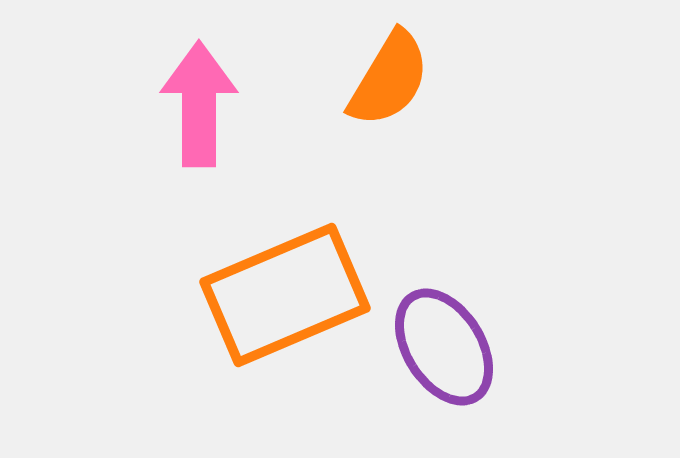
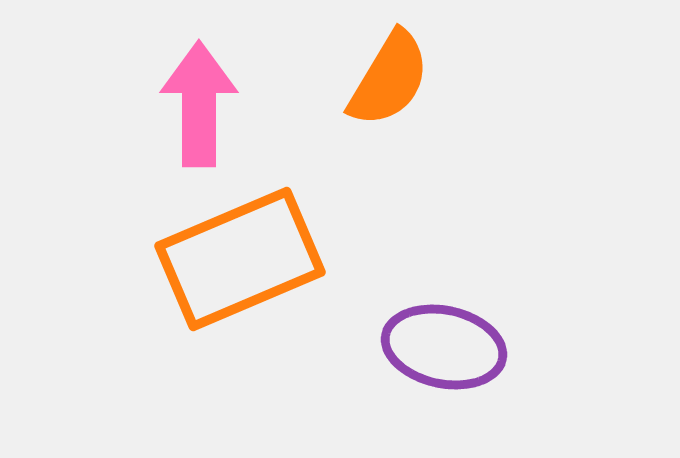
orange rectangle: moved 45 px left, 36 px up
purple ellipse: rotated 46 degrees counterclockwise
